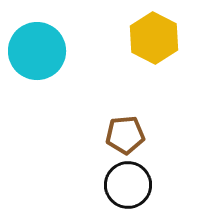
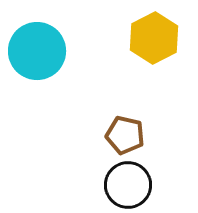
yellow hexagon: rotated 6 degrees clockwise
brown pentagon: rotated 18 degrees clockwise
